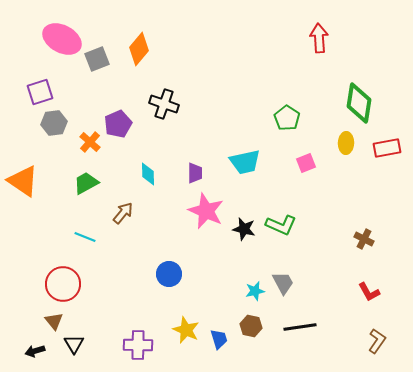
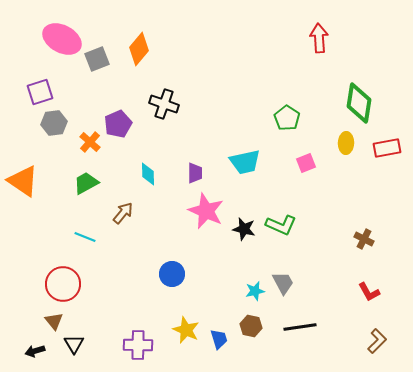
blue circle: moved 3 px right
brown L-shape: rotated 10 degrees clockwise
